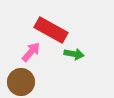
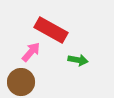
green arrow: moved 4 px right, 6 px down
